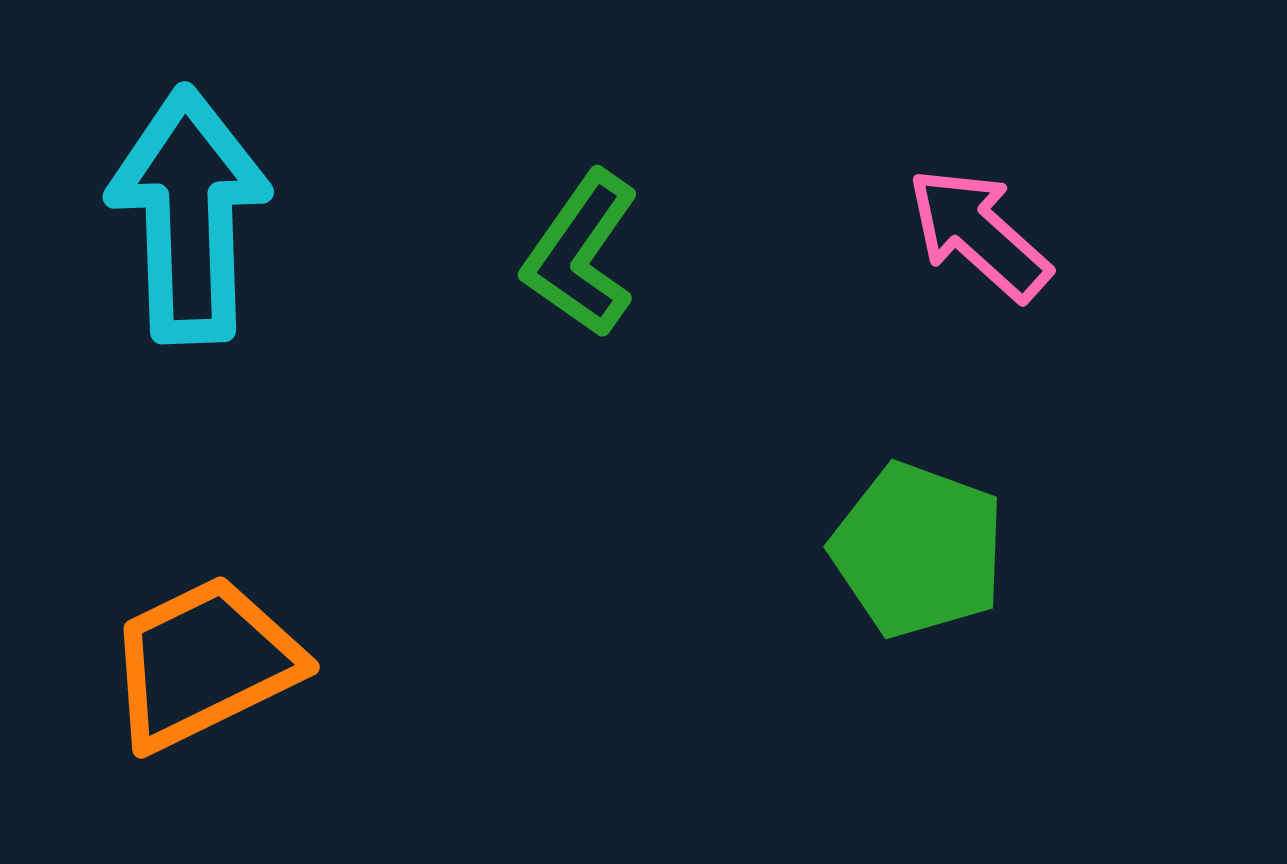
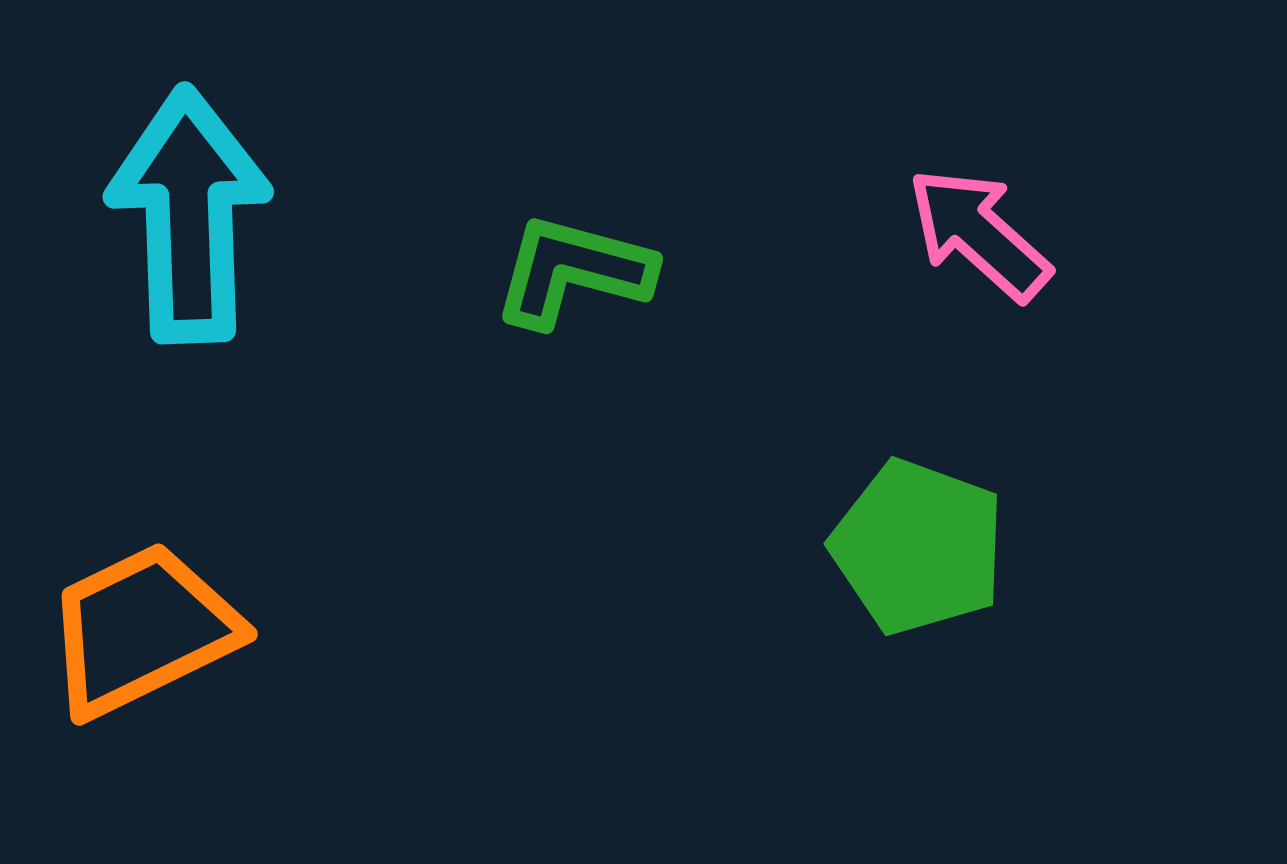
green L-shape: moved 8 px left, 17 px down; rotated 70 degrees clockwise
green pentagon: moved 3 px up
orange trapezoid: moved 62 px left, 33 px up
